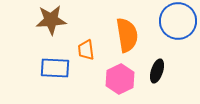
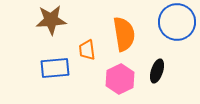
blue circle: moved 1 px left, 1 px down
orange semicircle: moved 3 px left, 1 px up
orange trapezoid: moved 1 px right
blue rectangle: rotated 8 degrees counterclockwise
